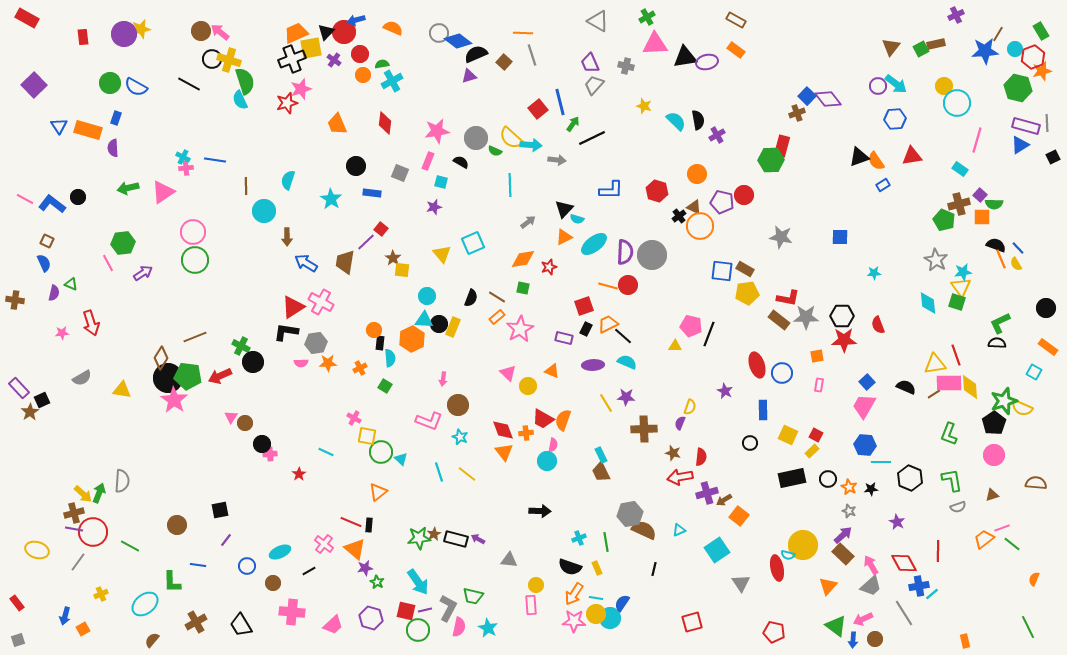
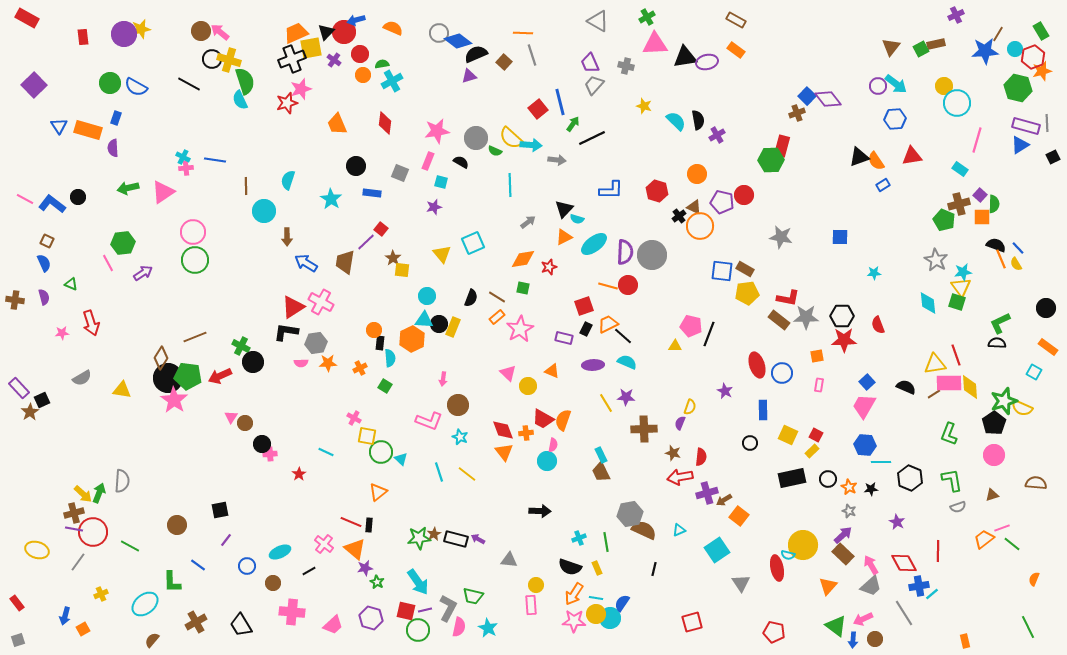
green semicircle at (994, 204): rotated 90 degrees counterclockwise
purple semicircle at (54, 293): moved 10 px left, 4 px down; rotated 28 degrees counterclockwise
blue line at (198, 565): rotated 28 degrees clockwise
